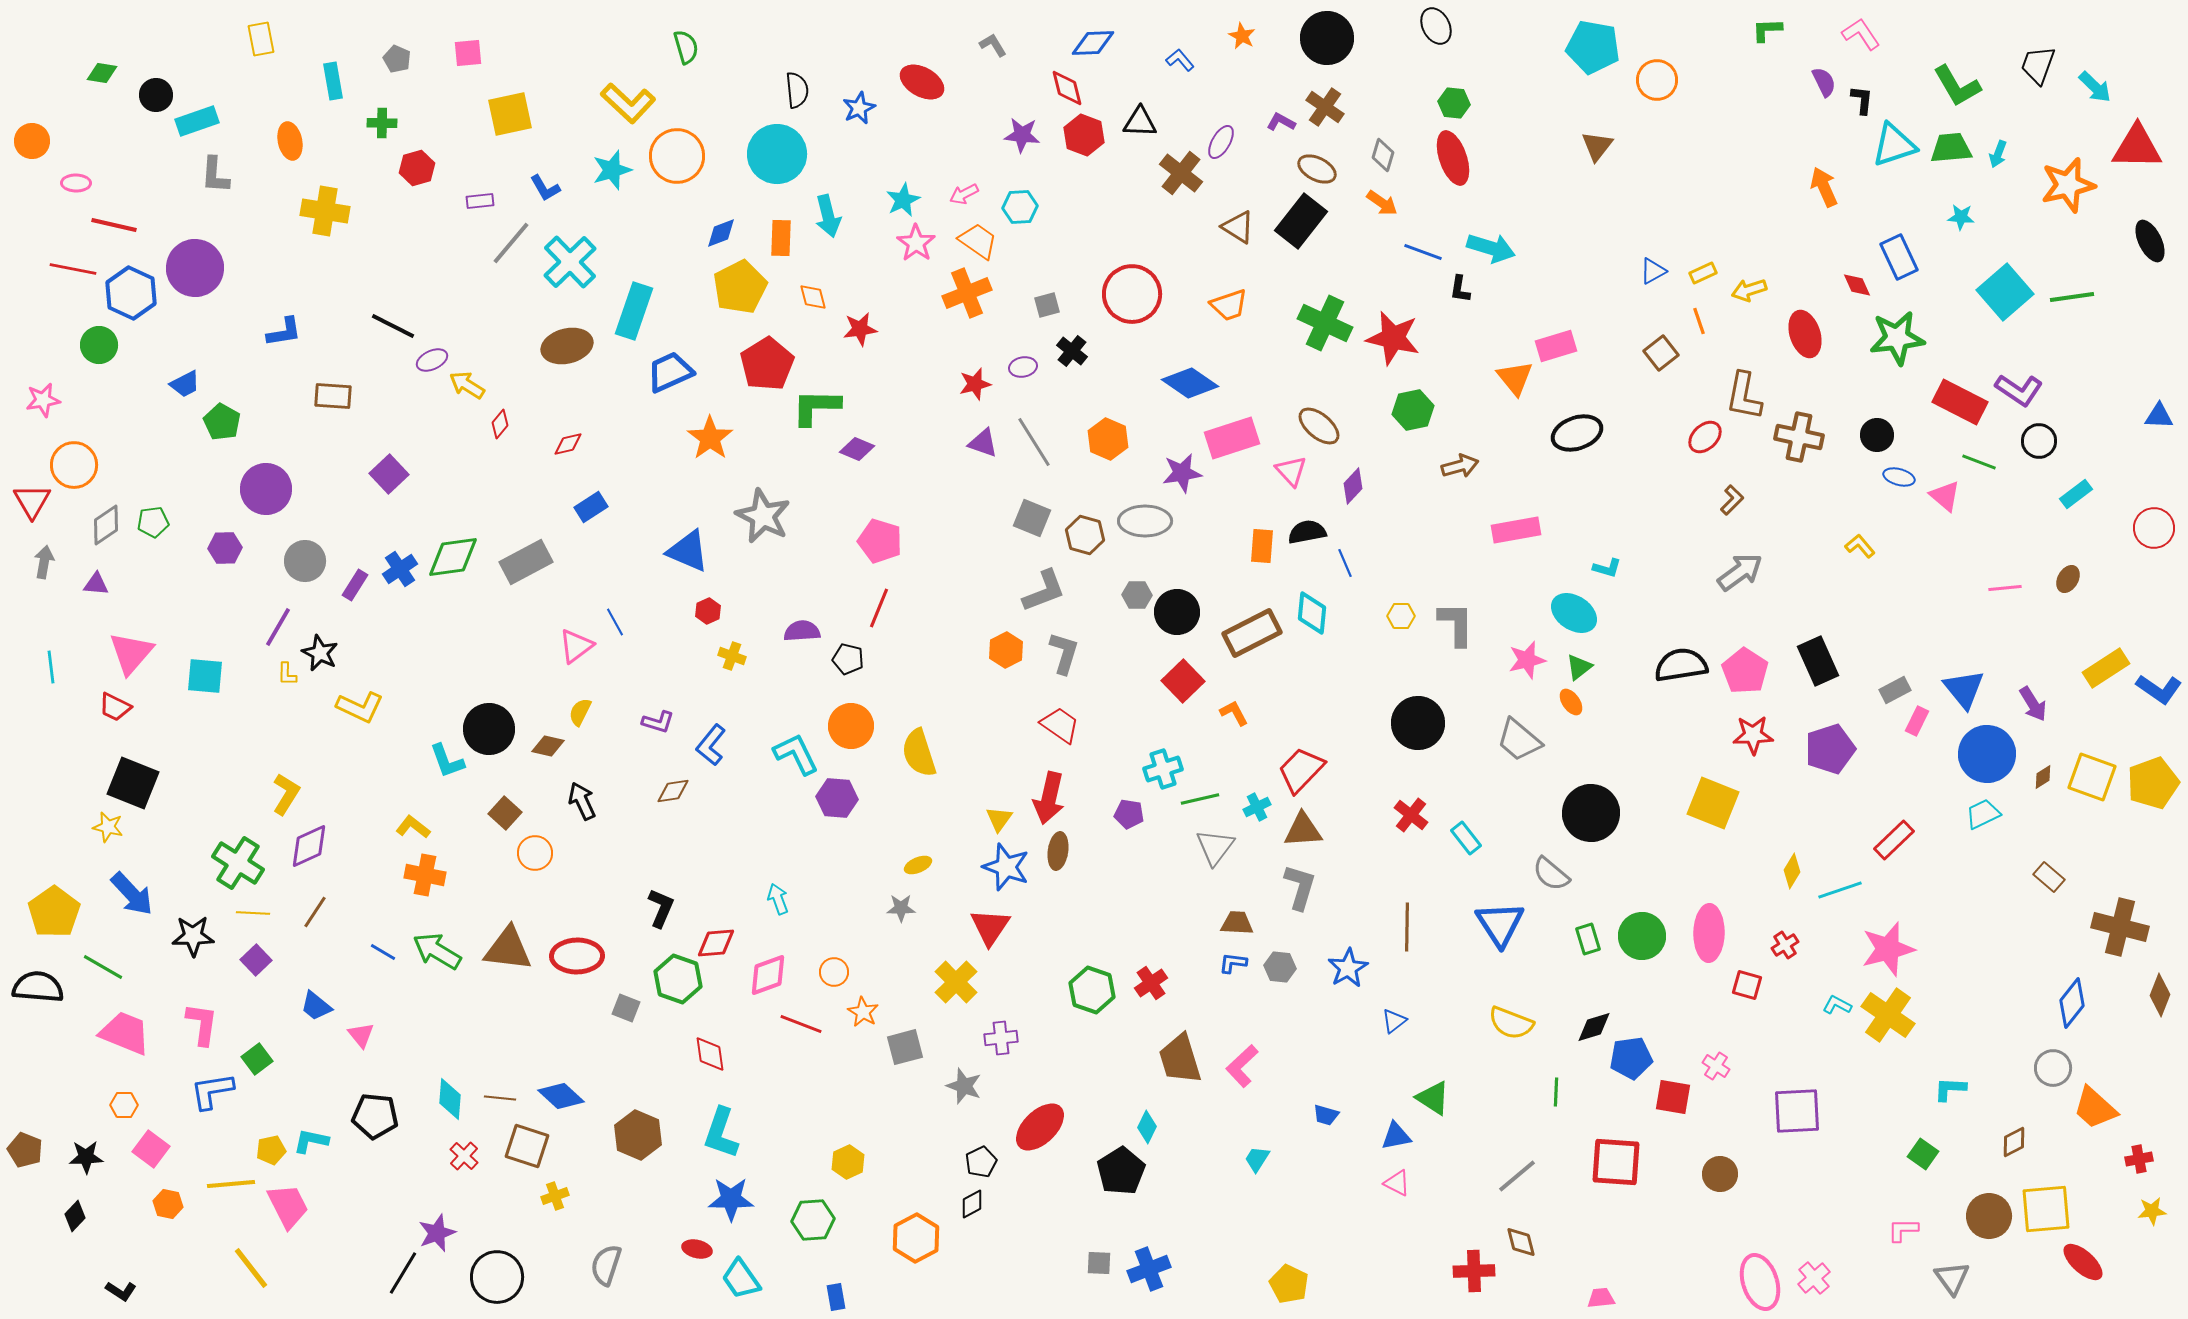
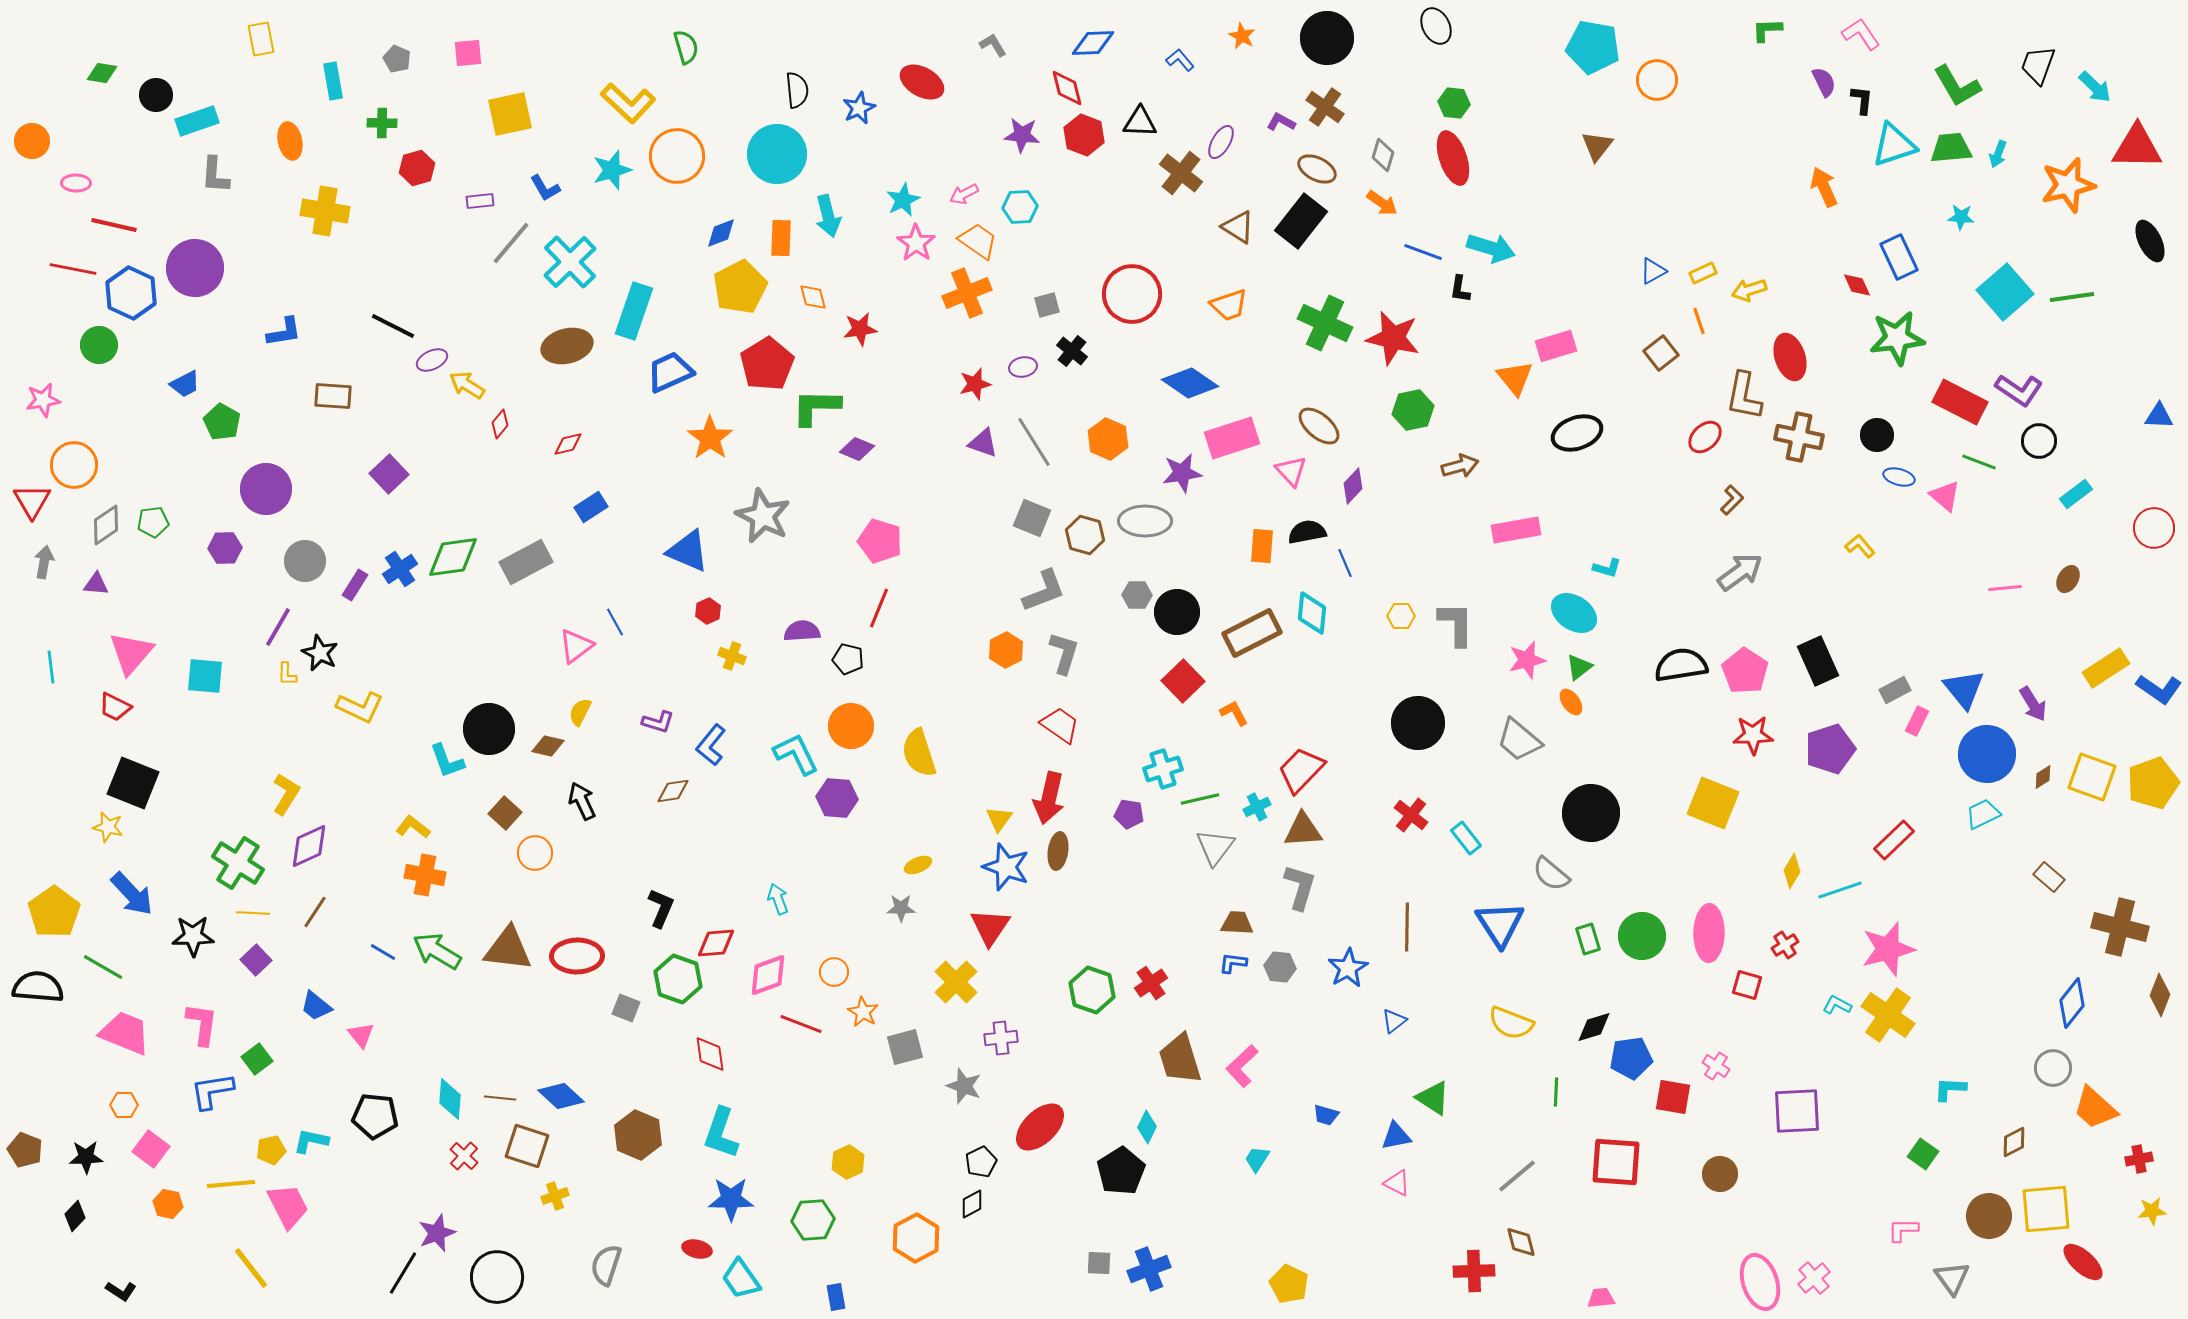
red ellipse at (1805, 334): moved 15 px left, 23 px down
